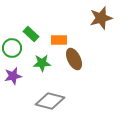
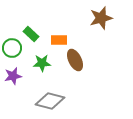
brown ellipse: moved 1 px right, 1 px down
